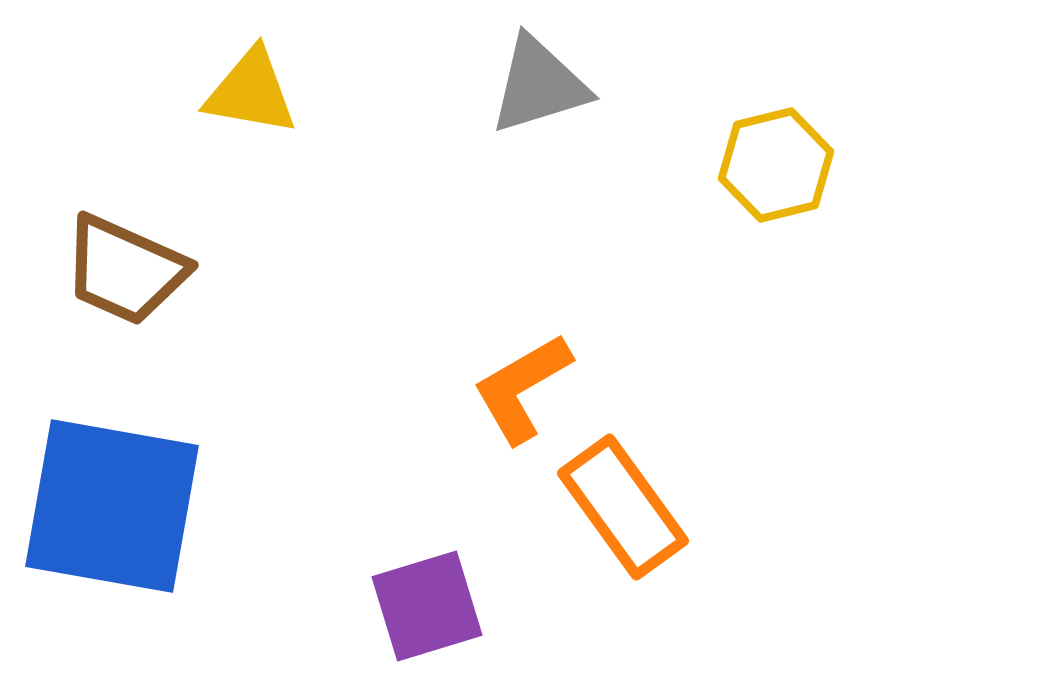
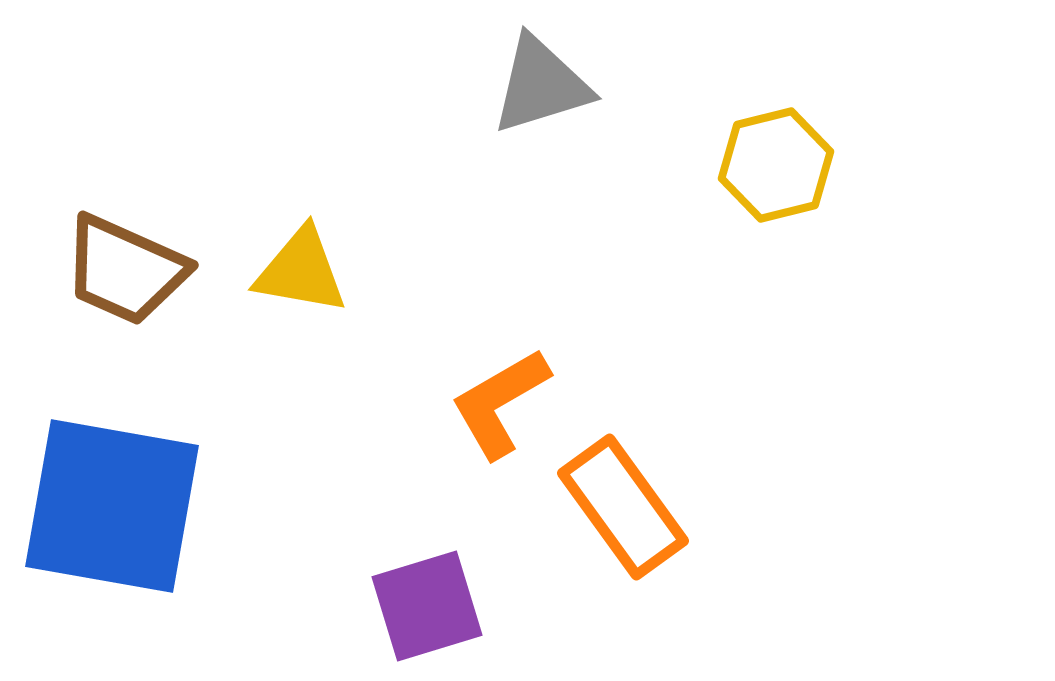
gray triangle: moved 2 px right
yellow triangle: moved 50 px right, 179 px down
orange L-shape: moved 22 px left, 15 px down
